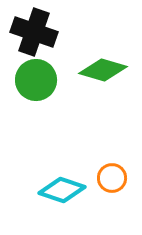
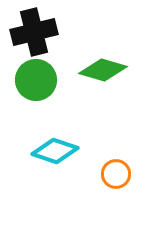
black cross: rotated 33 degrees counterclockwise
orange circle: moved 4 px right, 4 px up
cyan diamond: moved 7 px left, 39 px up
